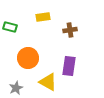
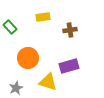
green rectangle: rotated 32 degrees clockwise
purple rectangle: rotated 66 degrees clockwise
yellow triangle: rotated 12 degrees counterclockwise
